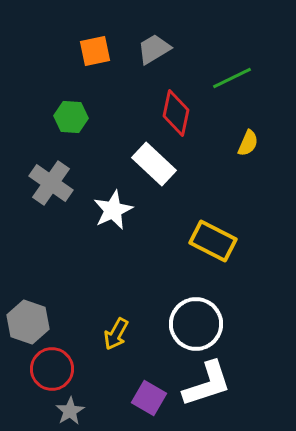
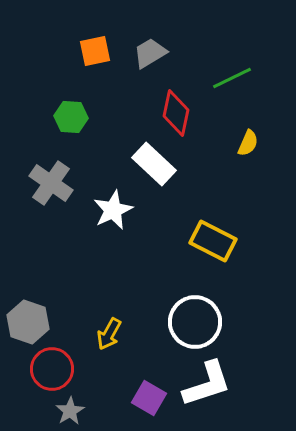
gray trapezoid: moved 4 px left, 4 px down
white circle: moved 1 px left, 2 px up
yellow arrow: moved 7 px left
